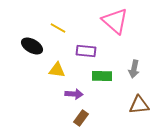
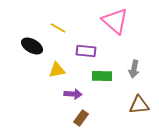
yellow triangle: rotated 18 degrees counterclockwise
purple arrow: moved 1 px left
